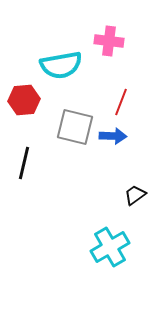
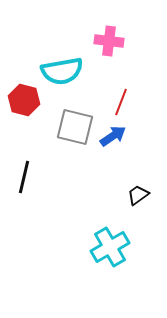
cyan semicircle: moved 1 px right, 6 px down
red hexagon: rotated 20 degrees clockwise
blue arrow: rotated 36 degrees counterclockwise
black line: moved 14 px down
black trapezoid: moved 3 px right
